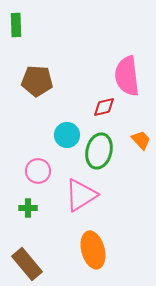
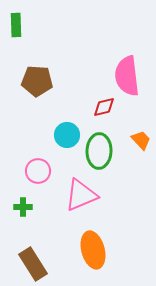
green ellipse: rotated 12 degrees counterclockwise
pink triangle: rotated 9 degrees clockwise
green cross: moved 5 px left, 1 px up
brown rectangle: moved 6 px right; rotated 8 degrees clockwise
